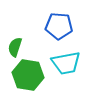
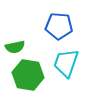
green semicircle: rotated 120 degrees counterclockwise
cyan trapezoid: rotated 120 degrees clockwise
